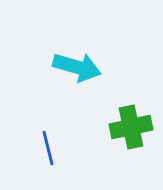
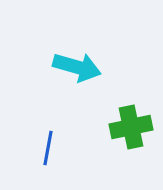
blue line: rotated 24 degrees clockwise
